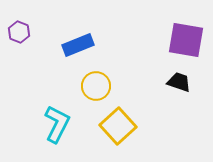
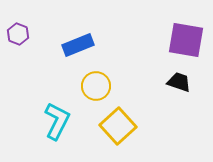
purple hexagon: moved 1 px left, 2 px down
cyan L-shape: moved 3 px up
